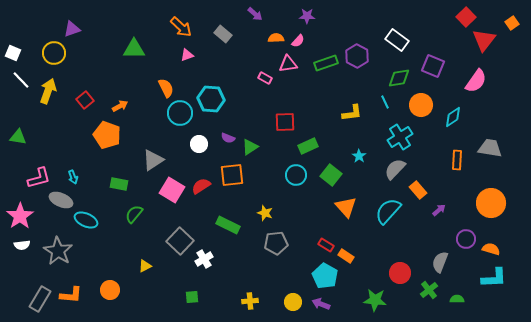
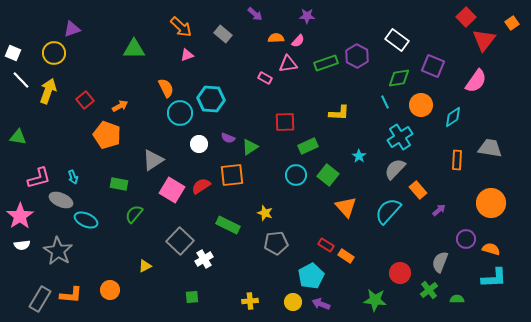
yellow L-shape at (352, 113): moved 13 px left; rotated 10 degrees clockwise
green square at (331, 175): moved 3 px left
cyan pentagon at (325, 276): moved 14 px left; rotated 15 degrees clockwise
